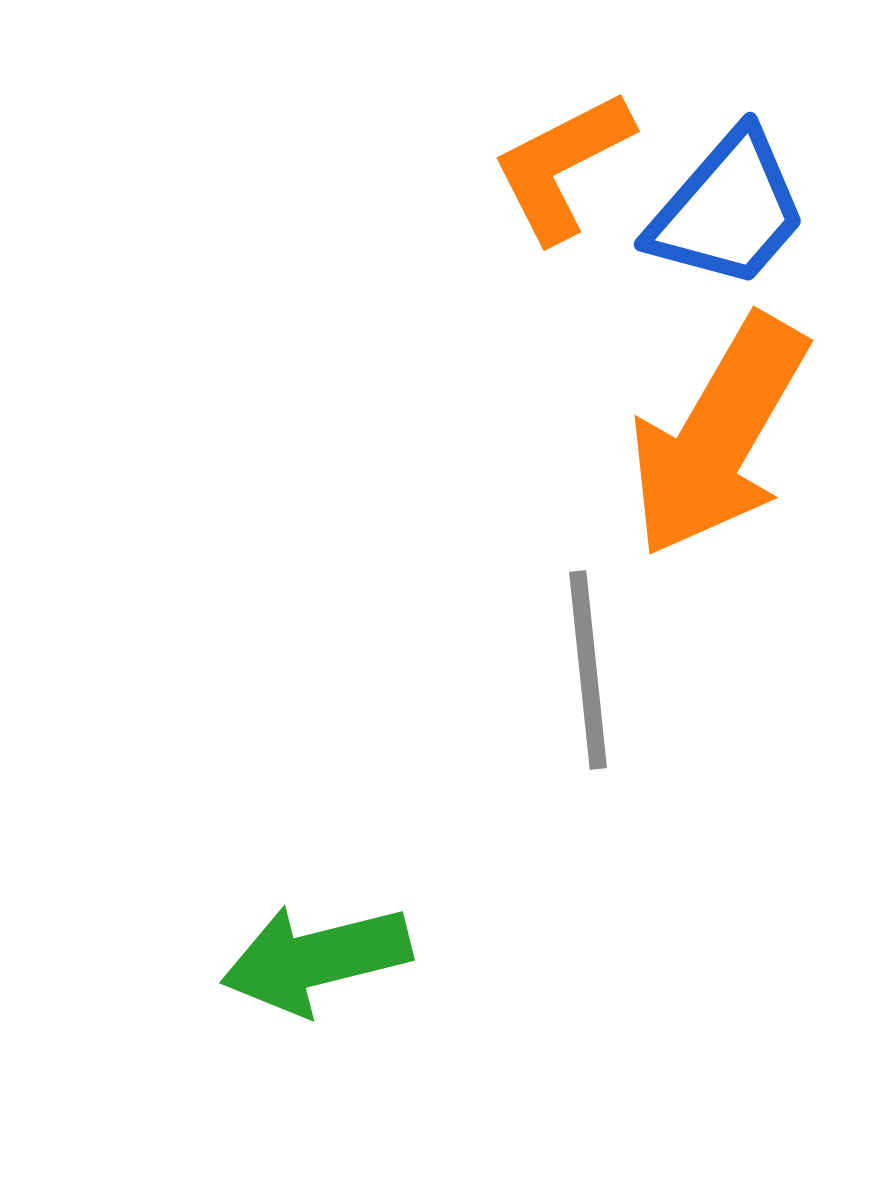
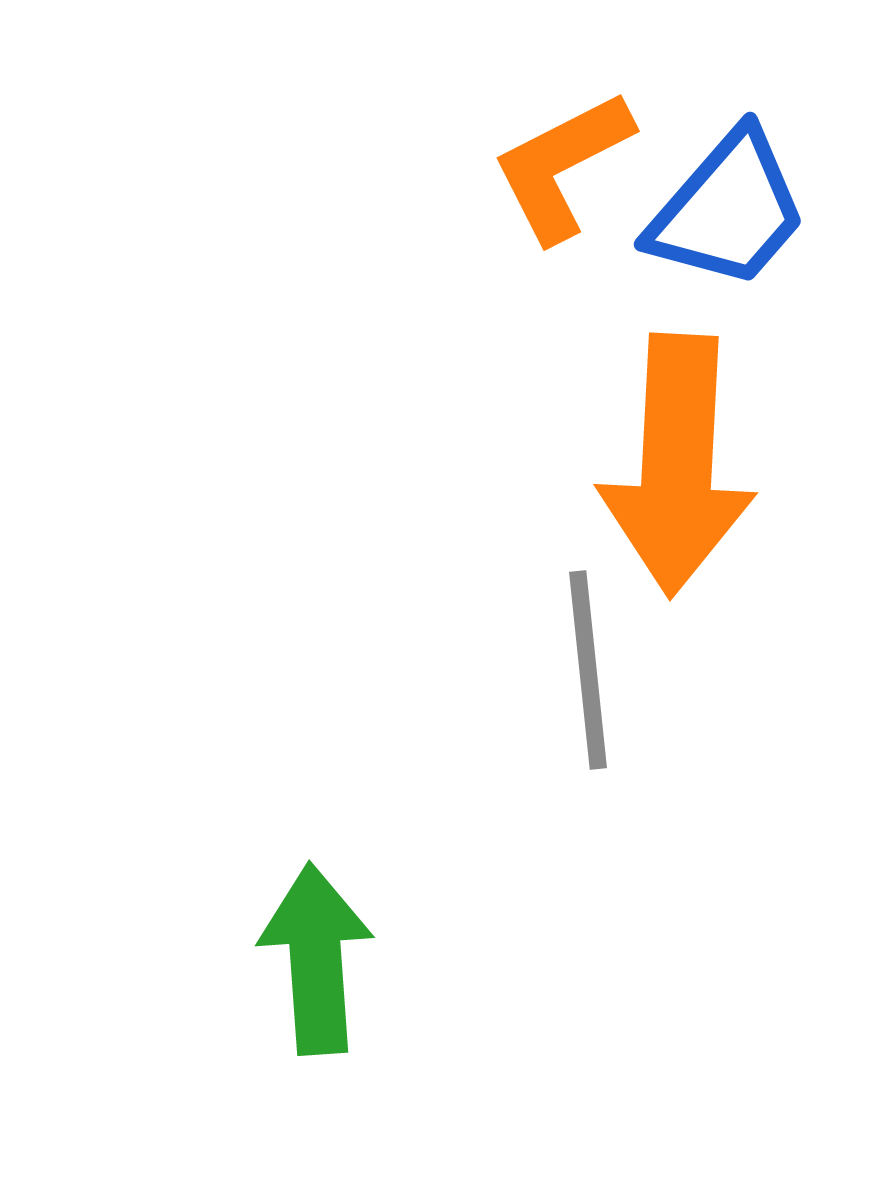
orange arrow: moved 41 px left, 29 px down; rotated 27 degrees counterclockwise
green arrow: rotated 100 degrees clockwise
